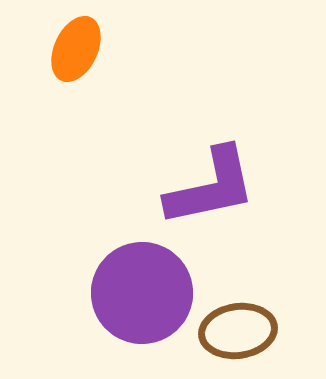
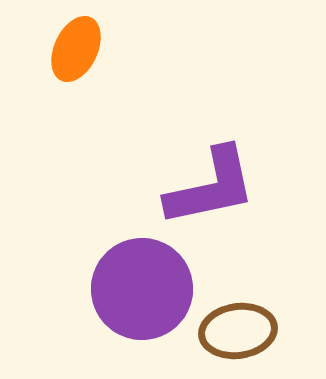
purple circle: moved 4 px up
